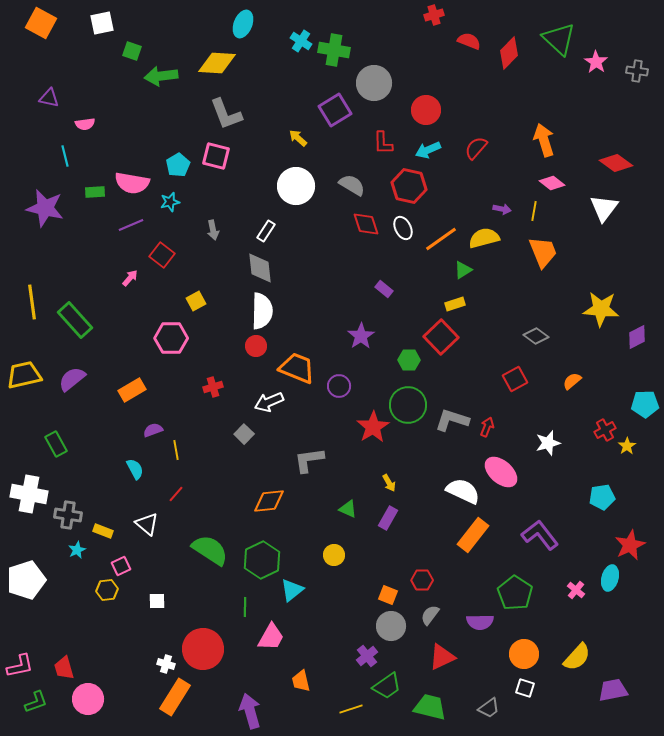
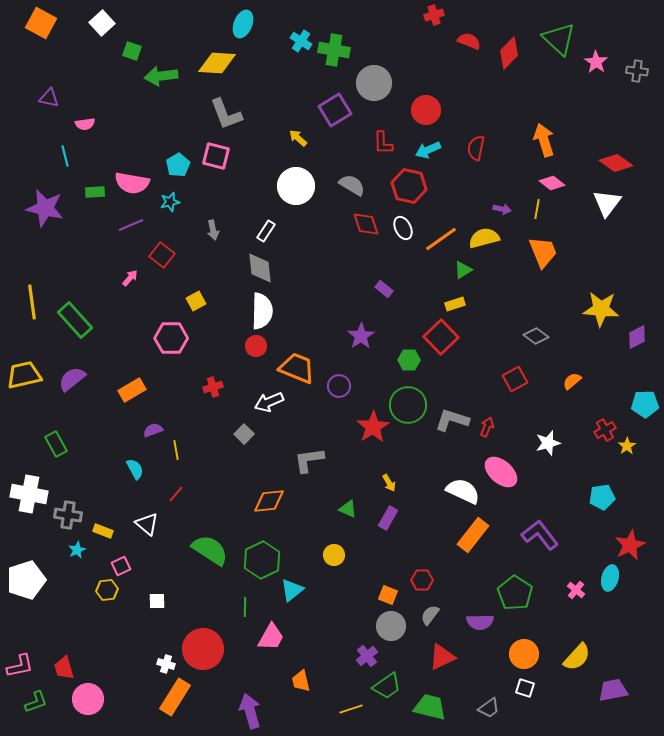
white square at (102, 23): rotated 30 degrees counterclockwise
red semicircle at (476, 148): rotated 30 degrees counterclockwise
white triangle at (604, 208): moved 3 px right, 5 px up
yellow line at (534, 211): moved 3 px right, 2 px up
